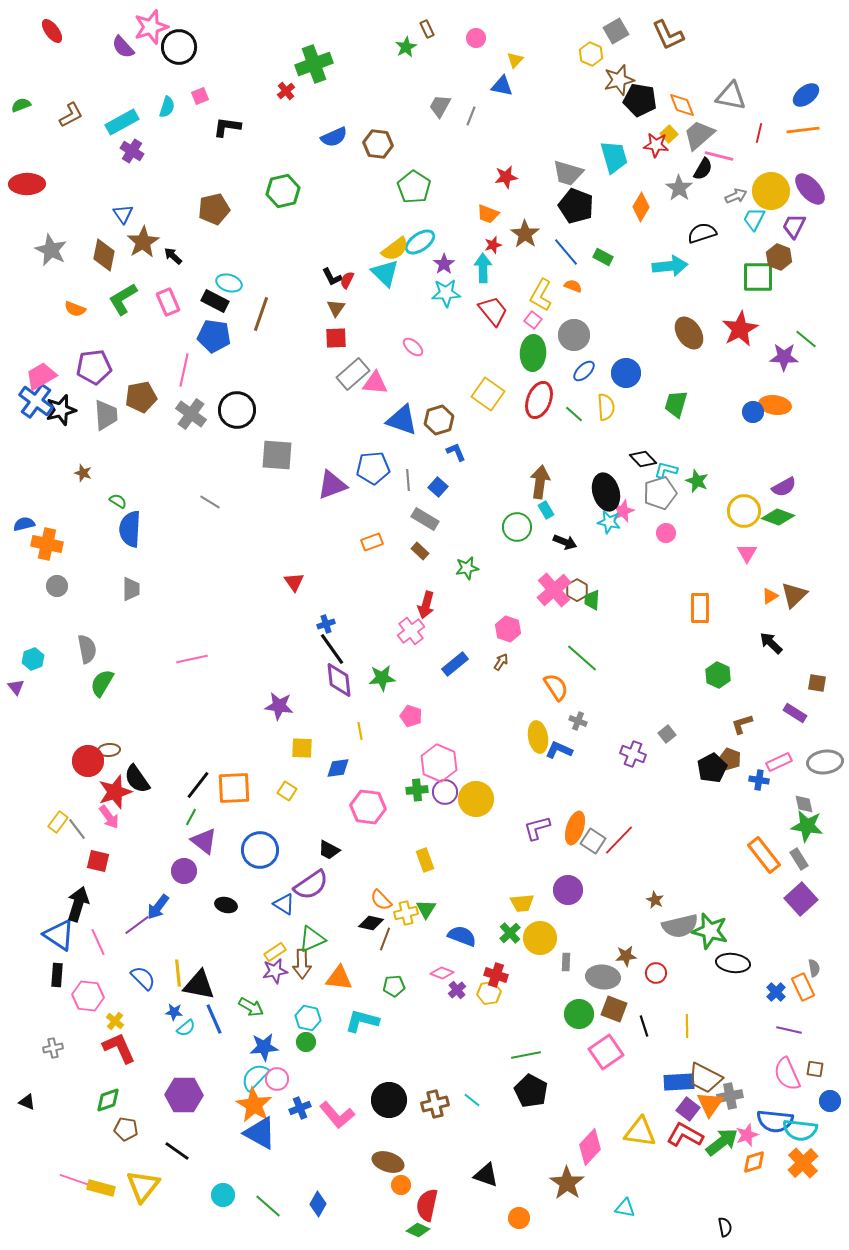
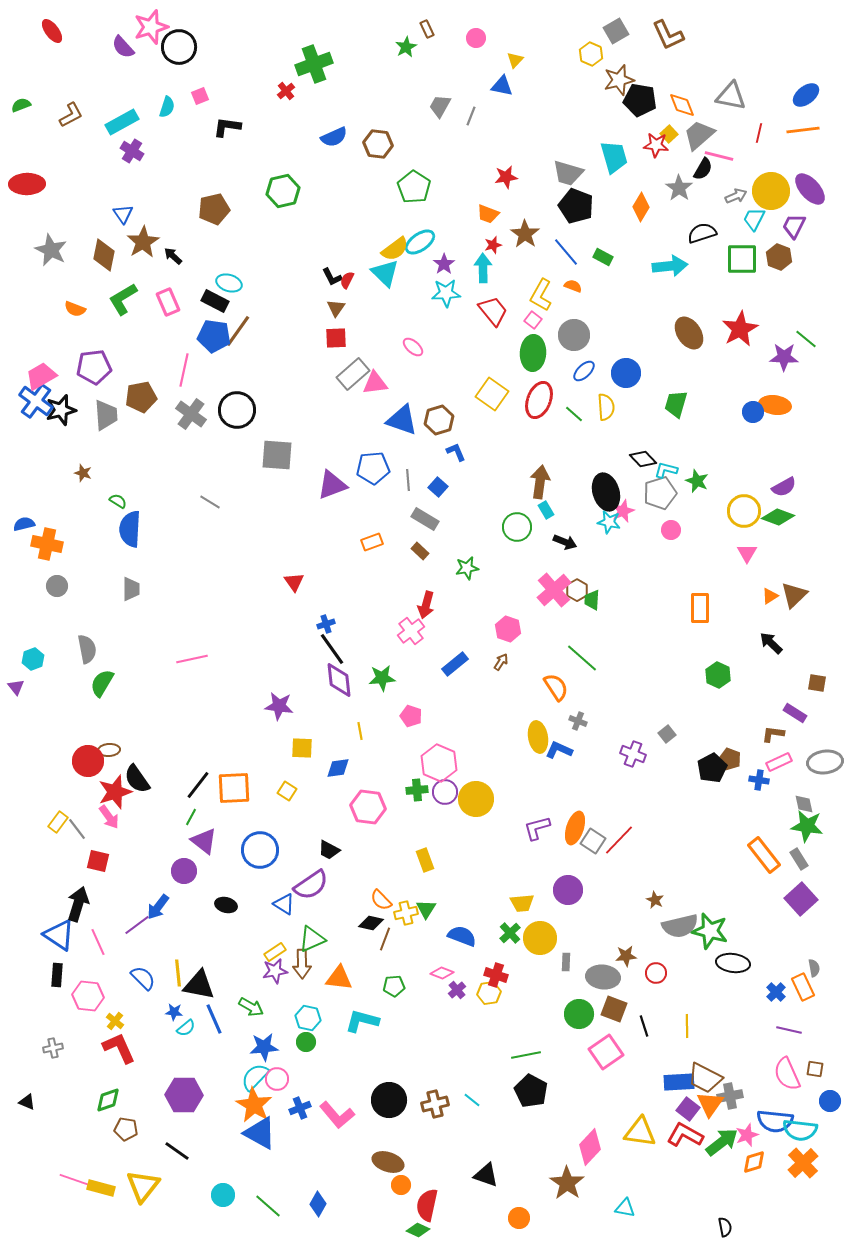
green square at (758, 277): moved 16 px left, 18 px up
brown line at (261, 314): moved 23 px left, 17 px down; rotated 16 degrees clockwise
pink triangle at (375, 383): rotated 12 degrees counterclockwise
yellow square at (488, 394): moved 4 px right
pink circle at (666, 533): moved 5 px right, 3 px up
brown L-shape at (742, 724): moved 31 px right, 10 px down; rotated 25 degrees clockwise
